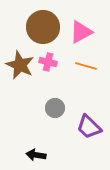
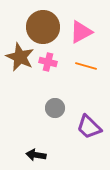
brown star: moved 8 px up
